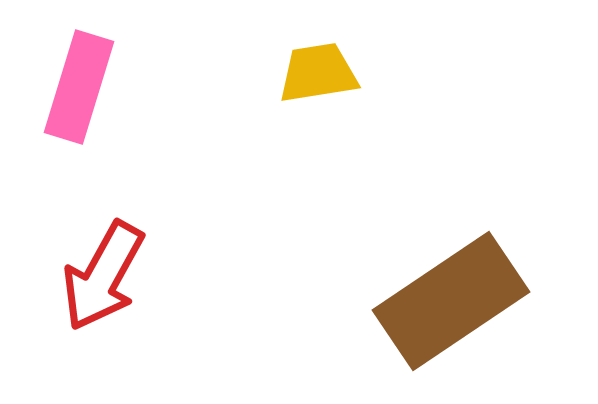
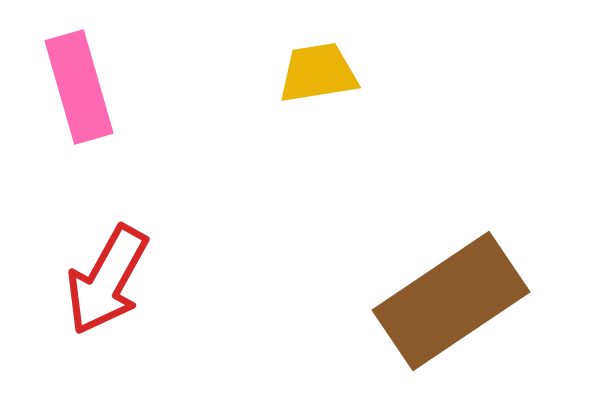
pink rectangle: rotated 33 degrees counterclockwise
red arrow: moved 4 px right, 4 px down
